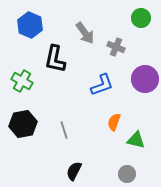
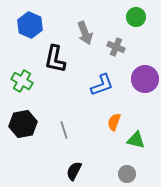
green circle: moved 5 px left, 1 px up
gray arrow: rotated 15 degrees clockwise
